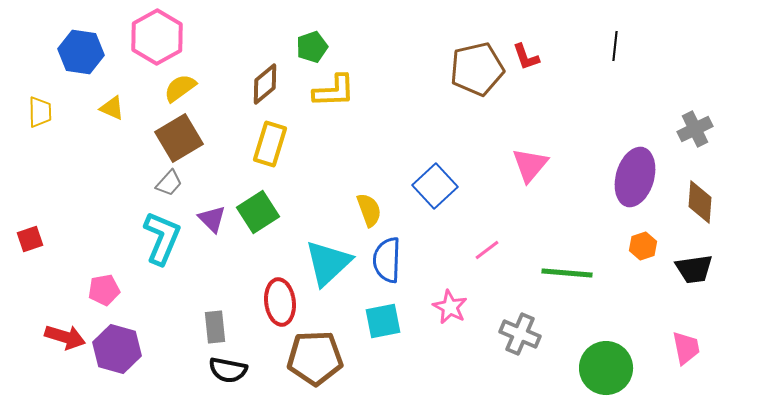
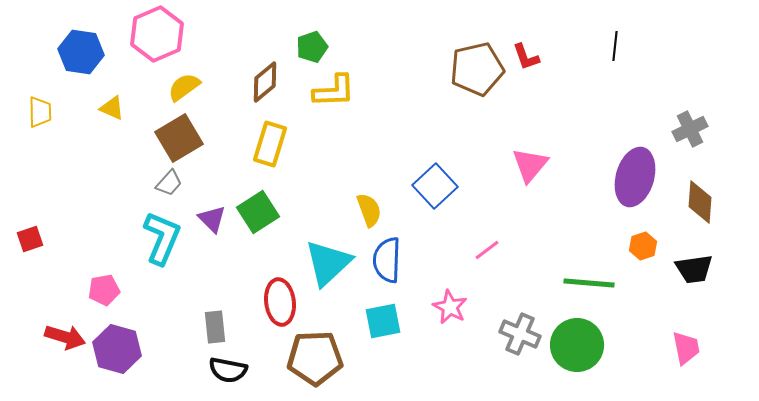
pink hexagon at (157, 37): moved 3 px up; rotated 6 degrees clockwise
brown diamond at (265, 84): moved 2 px up
yellow semicircle at (180, 88): moved 4 px right, 1 px up
gray cross at (695, 129): moved 5 px left
green line at (567, 273): moved 22 px right, 10 px down
green circle at (606, 368): moved 29 px left, 23 px up
